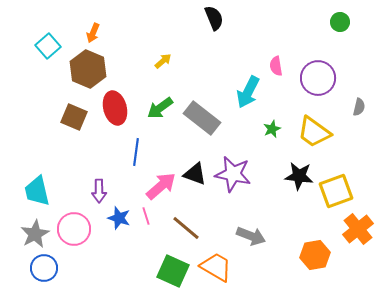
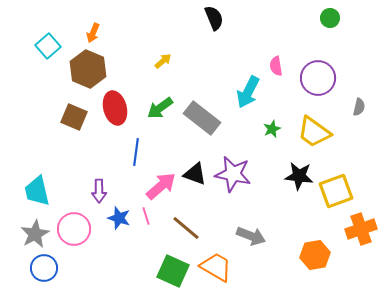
green circle: moved 10 px left, 4 px up
orange cross: moved 3 px right; rotated 20 degrees clockwise
